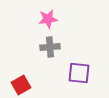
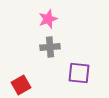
pink star: rotated 12 degrees counterclockwise
